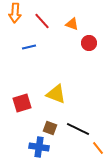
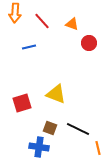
orange line: rotated 24 degrees clockwise
